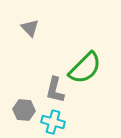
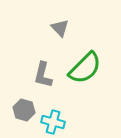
gray triangle: moved 30 px right
gray L-shape: moved 12 px left, 15 px up
gray hexagon: rotated 10 degrees clockwise
